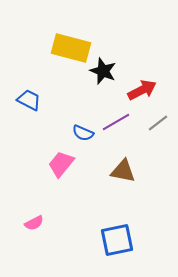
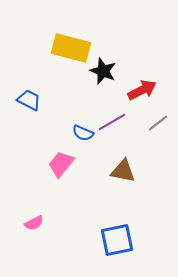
purple line: moved 4 px left
